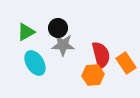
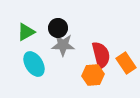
cyan ellipse: moved 1 px left, 1 px down
